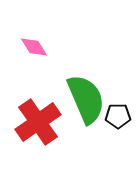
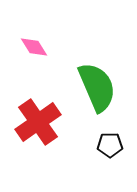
green semicircle: moved 11 px right, 12 px up
black pentagon: moved 8 px left, 29 px down
